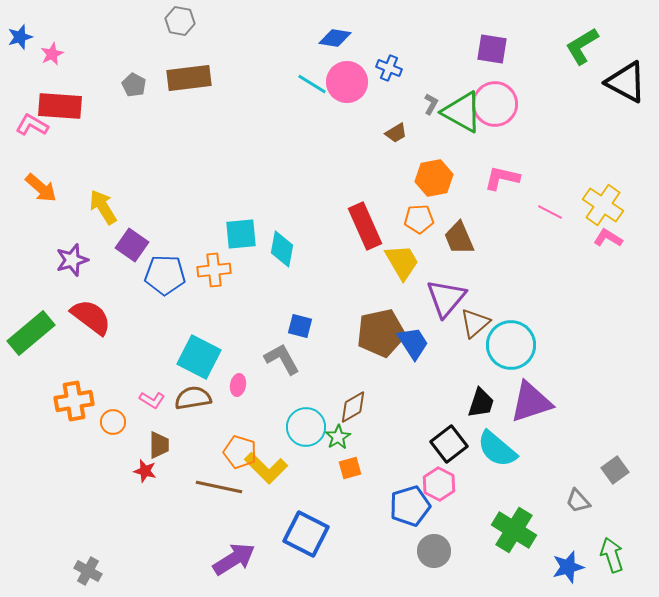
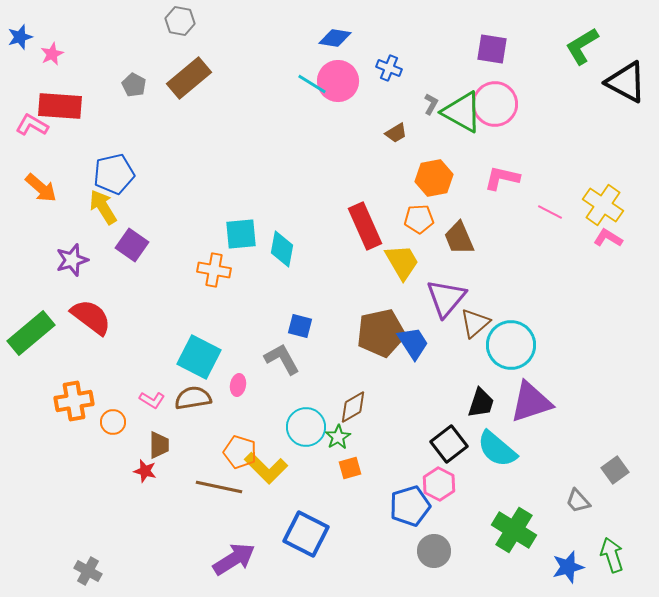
brown rectangle at (189, 78): rotated 33 degrees counterclockwise
pink circle at (347, 82): moved 9 px left, 1 px up
orange cross at (214, 270): rotated 16 degrees clockwise
blue pentagon at (165, 275): moved 51 px left, 101 px up; rotated 15 degrees counterclockwise
